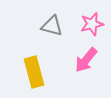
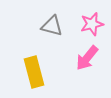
pink arrow: moved 1 px right, 2 px up
